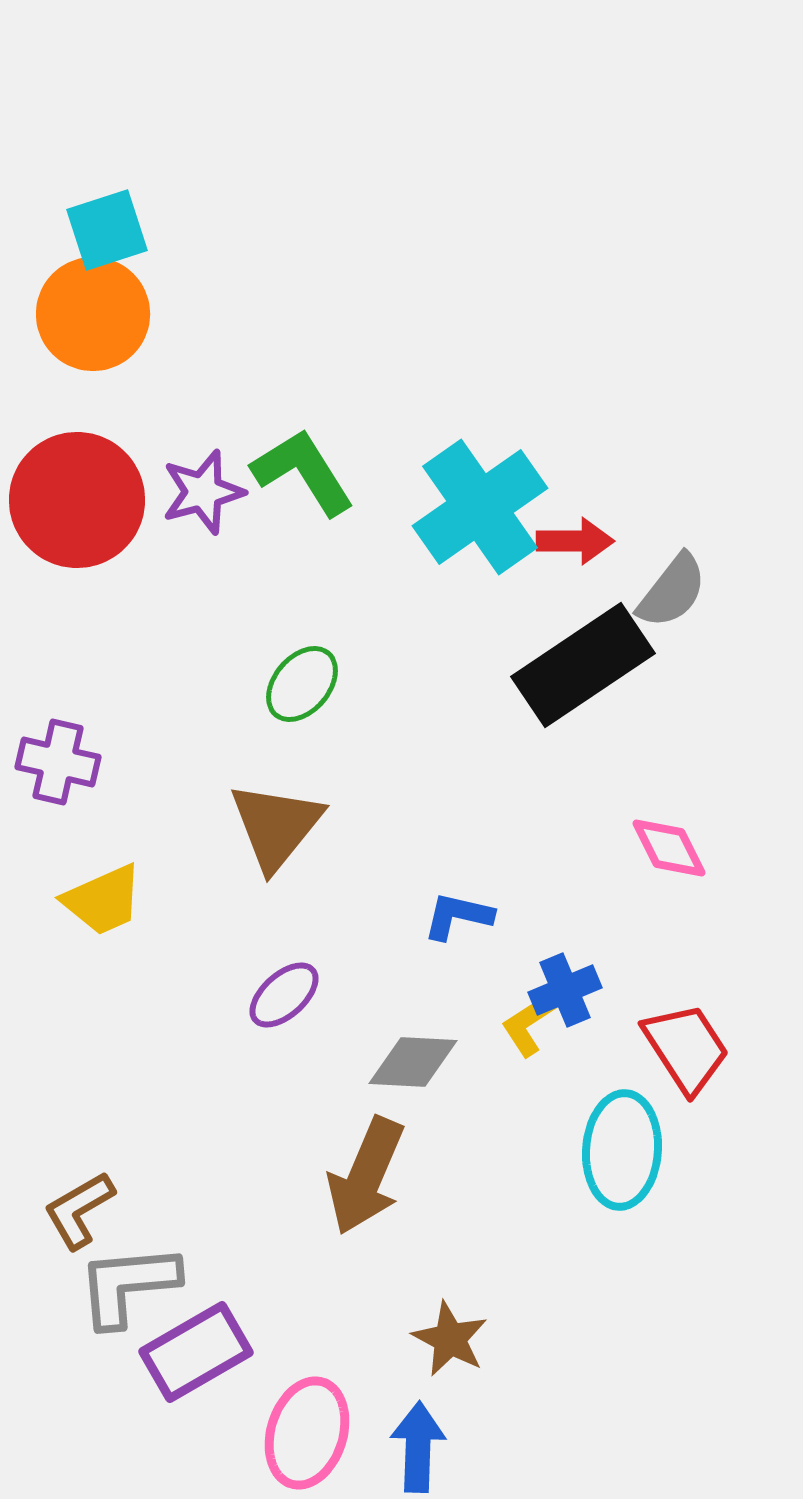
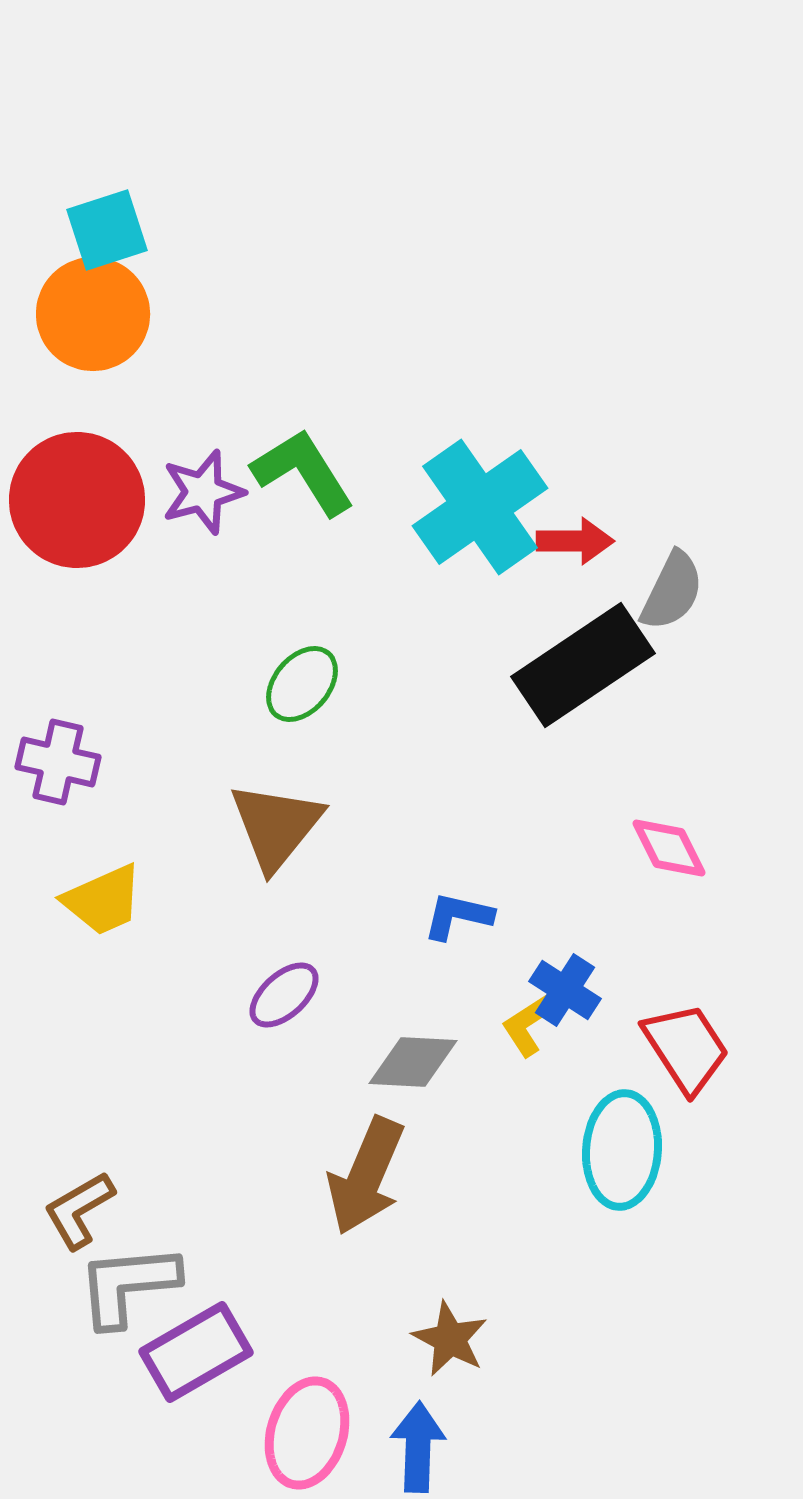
gray semicircle: rotated 12 degrees counterclockwise
blue cross: rotated 34 degrees counterclockwise
